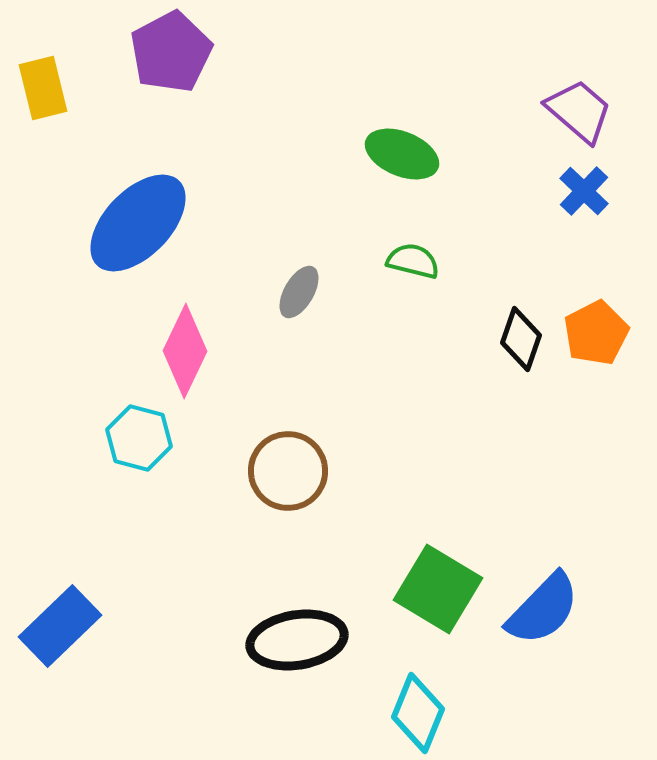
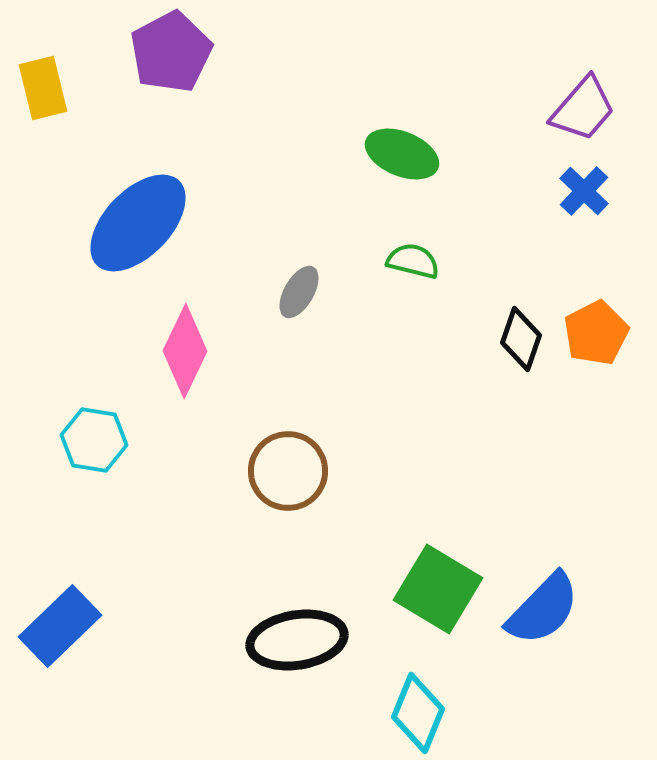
purple trapezoid: moved 4 px right, 2 px up; rotated 90 degrees clockwise
cyan hexagon: moved 45 px left, 2 px down; rotated 6 degrees counterclockwise
